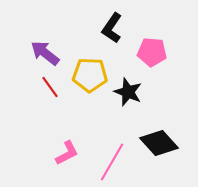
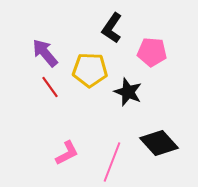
purple arrow: rotated 12 degrees clockwise
yellow pentagon: moved 5 px up
pink line: rotated 9 degrees counterclockwise
